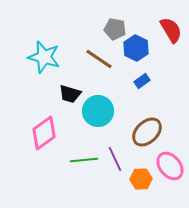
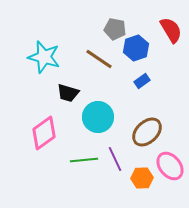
blue hexagon: rotated 15 degrees clockwise
black trapezoid: moved 2 px left, 1 px up
cyan circle: moved 6 px down
orange hexagon: moved 1 px right, 1 px up
